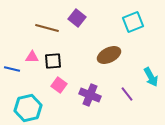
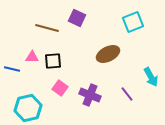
purple square: rotated 12 degrees counterclockwise
brown ellipse: moved 1 px left, 1 px up
pink square: moved 1 px right, 3 px down
